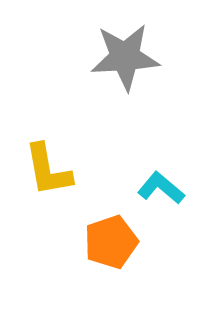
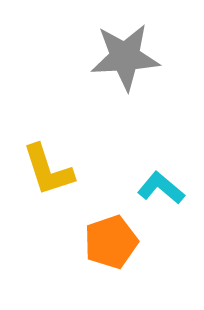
yellow L-shape: rotated 8 degrees counterclockwise
